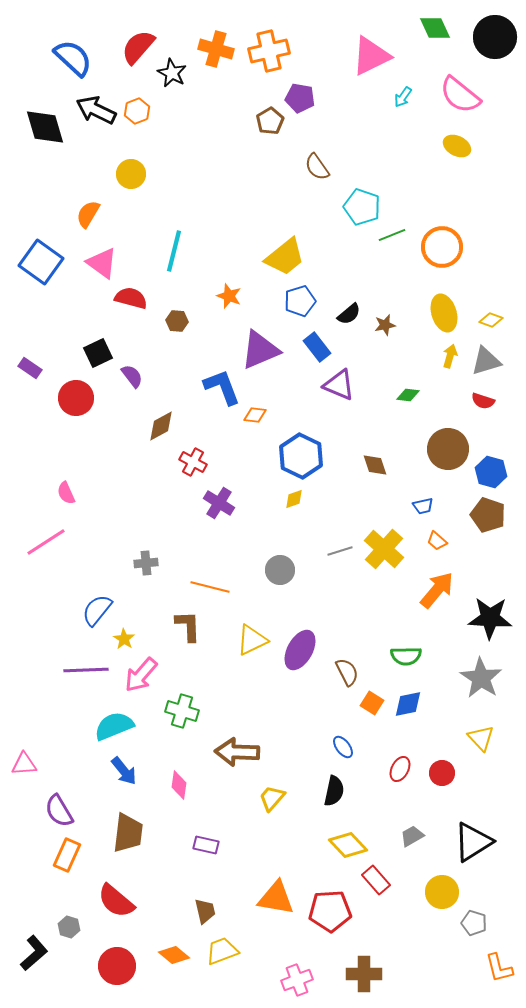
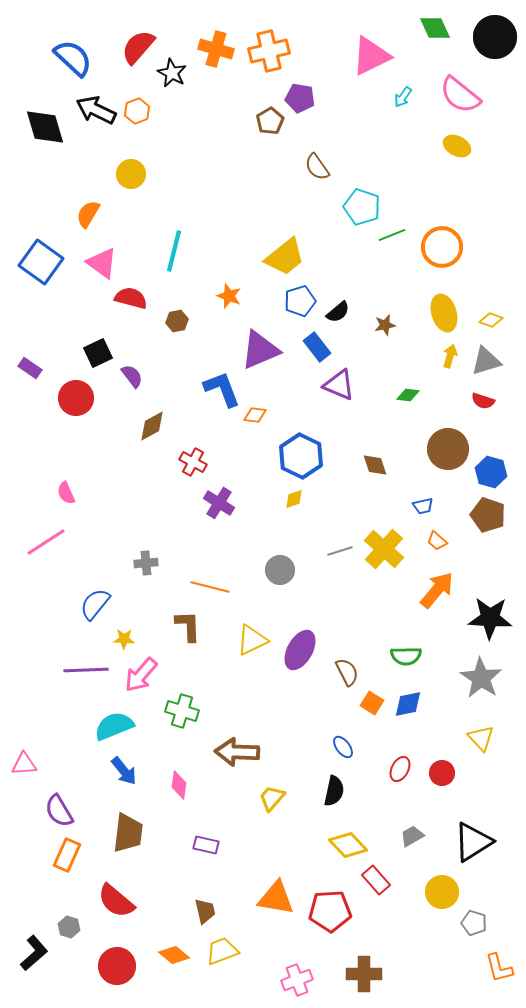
black semicircle at (349, 314): moved 11 px left, 2 px up
brown hexagon at (177, 321): rotated 15 degrees counterclockwise
blue L-shape at (222, 387): moved 2 px down
brown diamond at (161, 426): moved 9 px left
blue semicircle at (97, 610): moved 2 px left, 6 px up
yellow star at (124, 639): rotated 30 degrees counterclockwise
